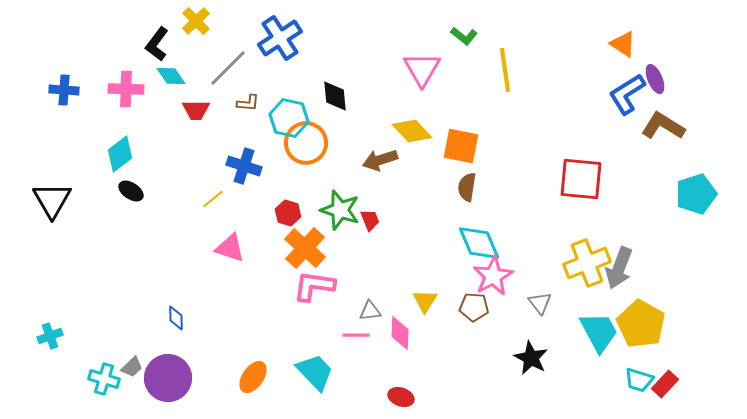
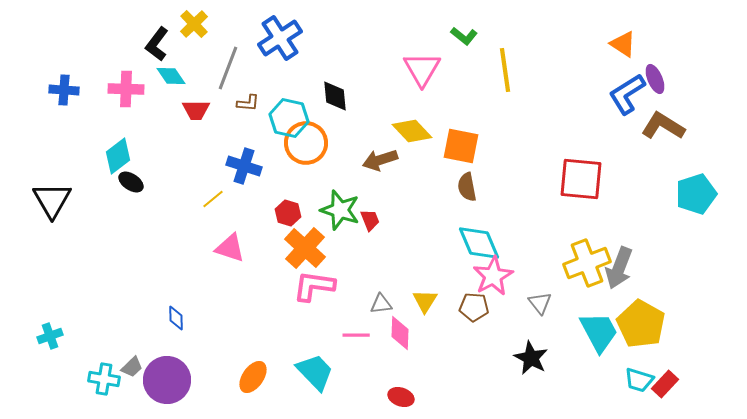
yellow cross at (196, 21): moved 2 px left, 3 px down
gray line at (228, 68): rotated 24 degrees counterclockwise
cyan diamond at (120, 154): moved 2 px left, 2 px down
brown semicircle at (467, 187): rotated 20 degrees counterclockwise
black ellipse at (131, 191): moved 9 px up
gray triangle at (370, 311): moved 11 px right, 7 px up
purple circle at (168, 378): moved 1 px left, 2 px down
cyan cross at (104, 379): rotated 8 degrees counterclockwise
